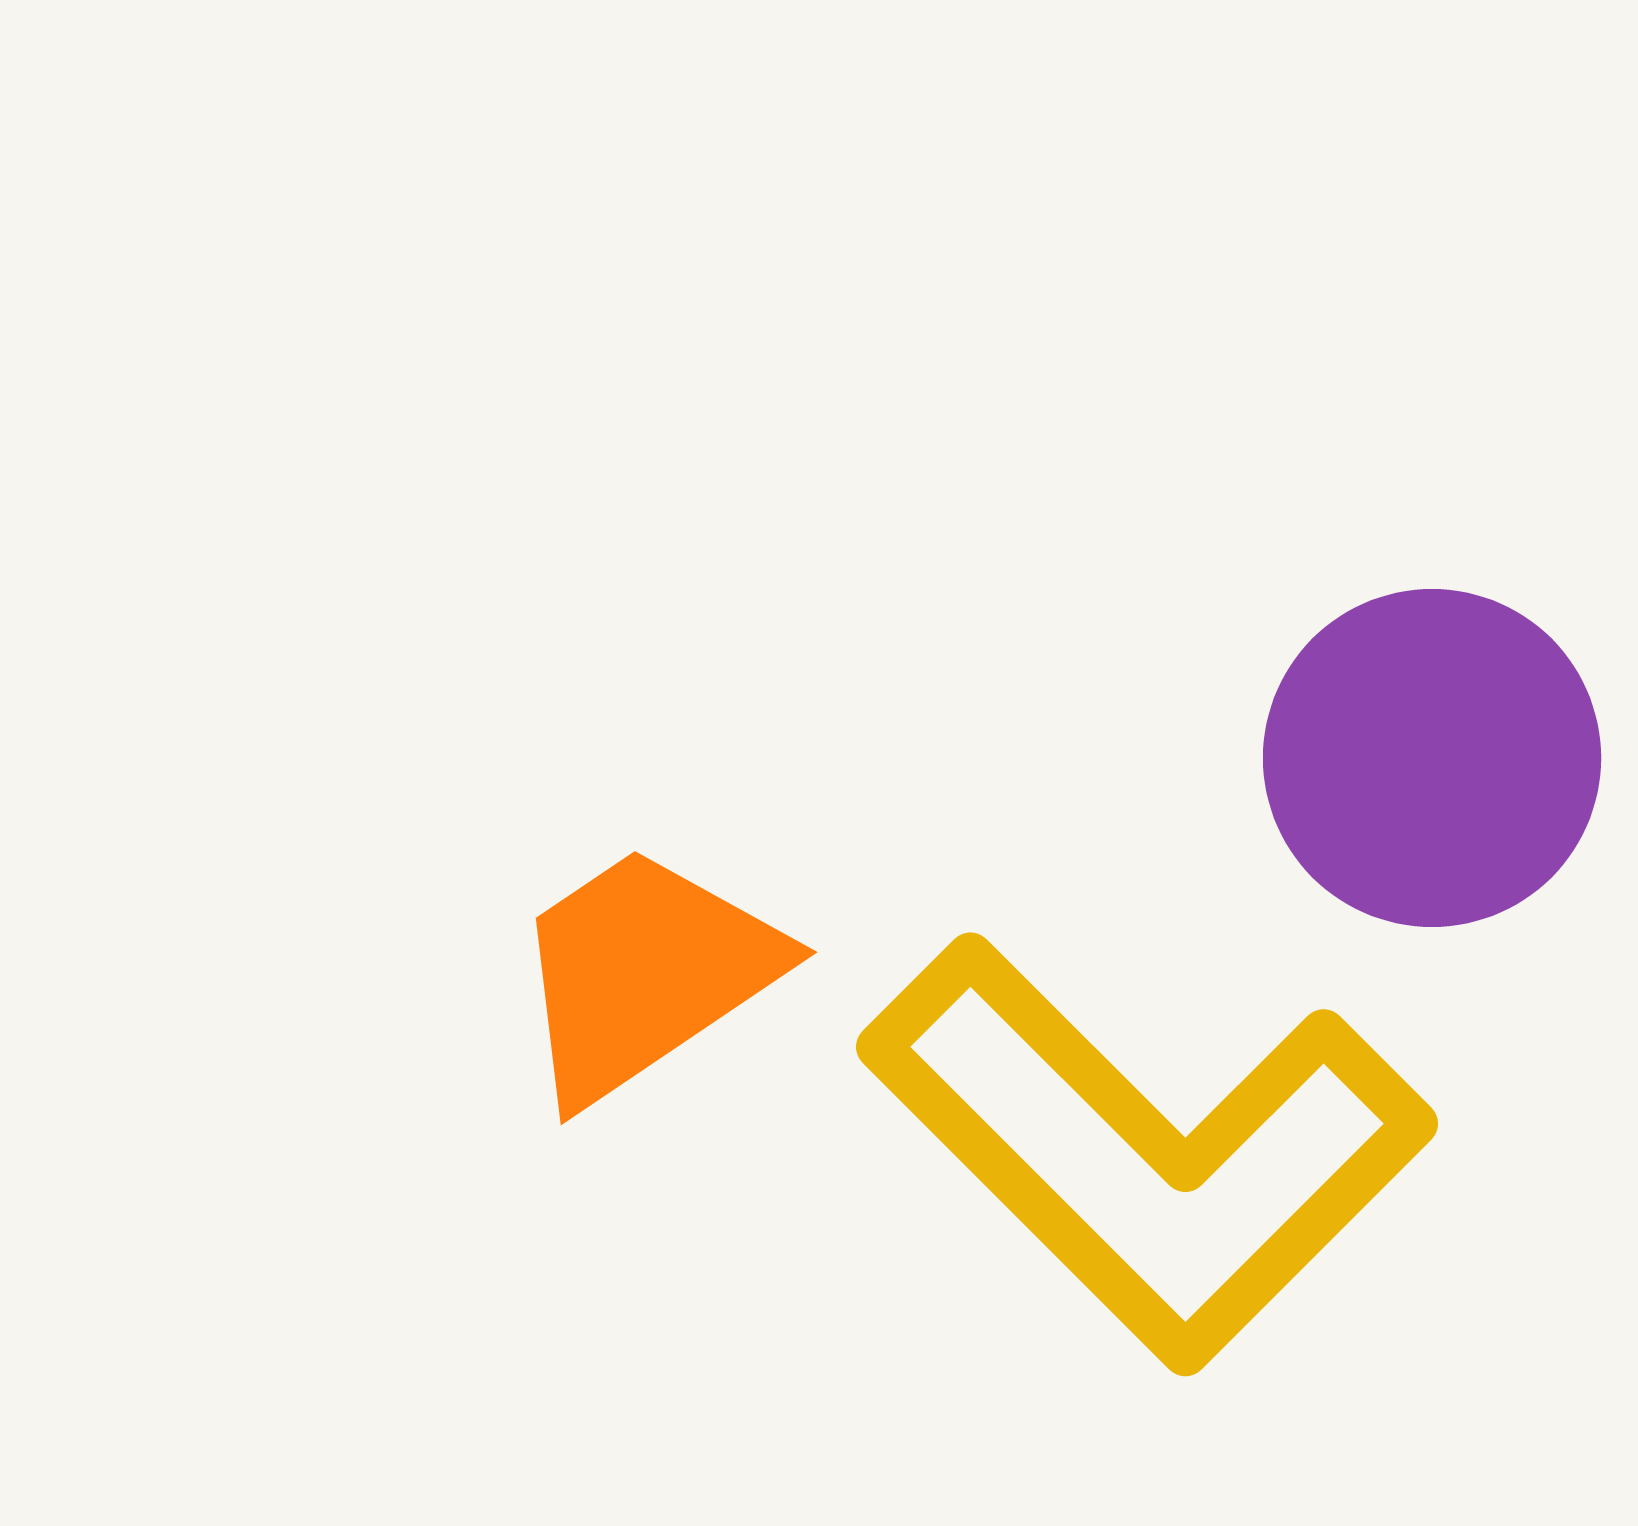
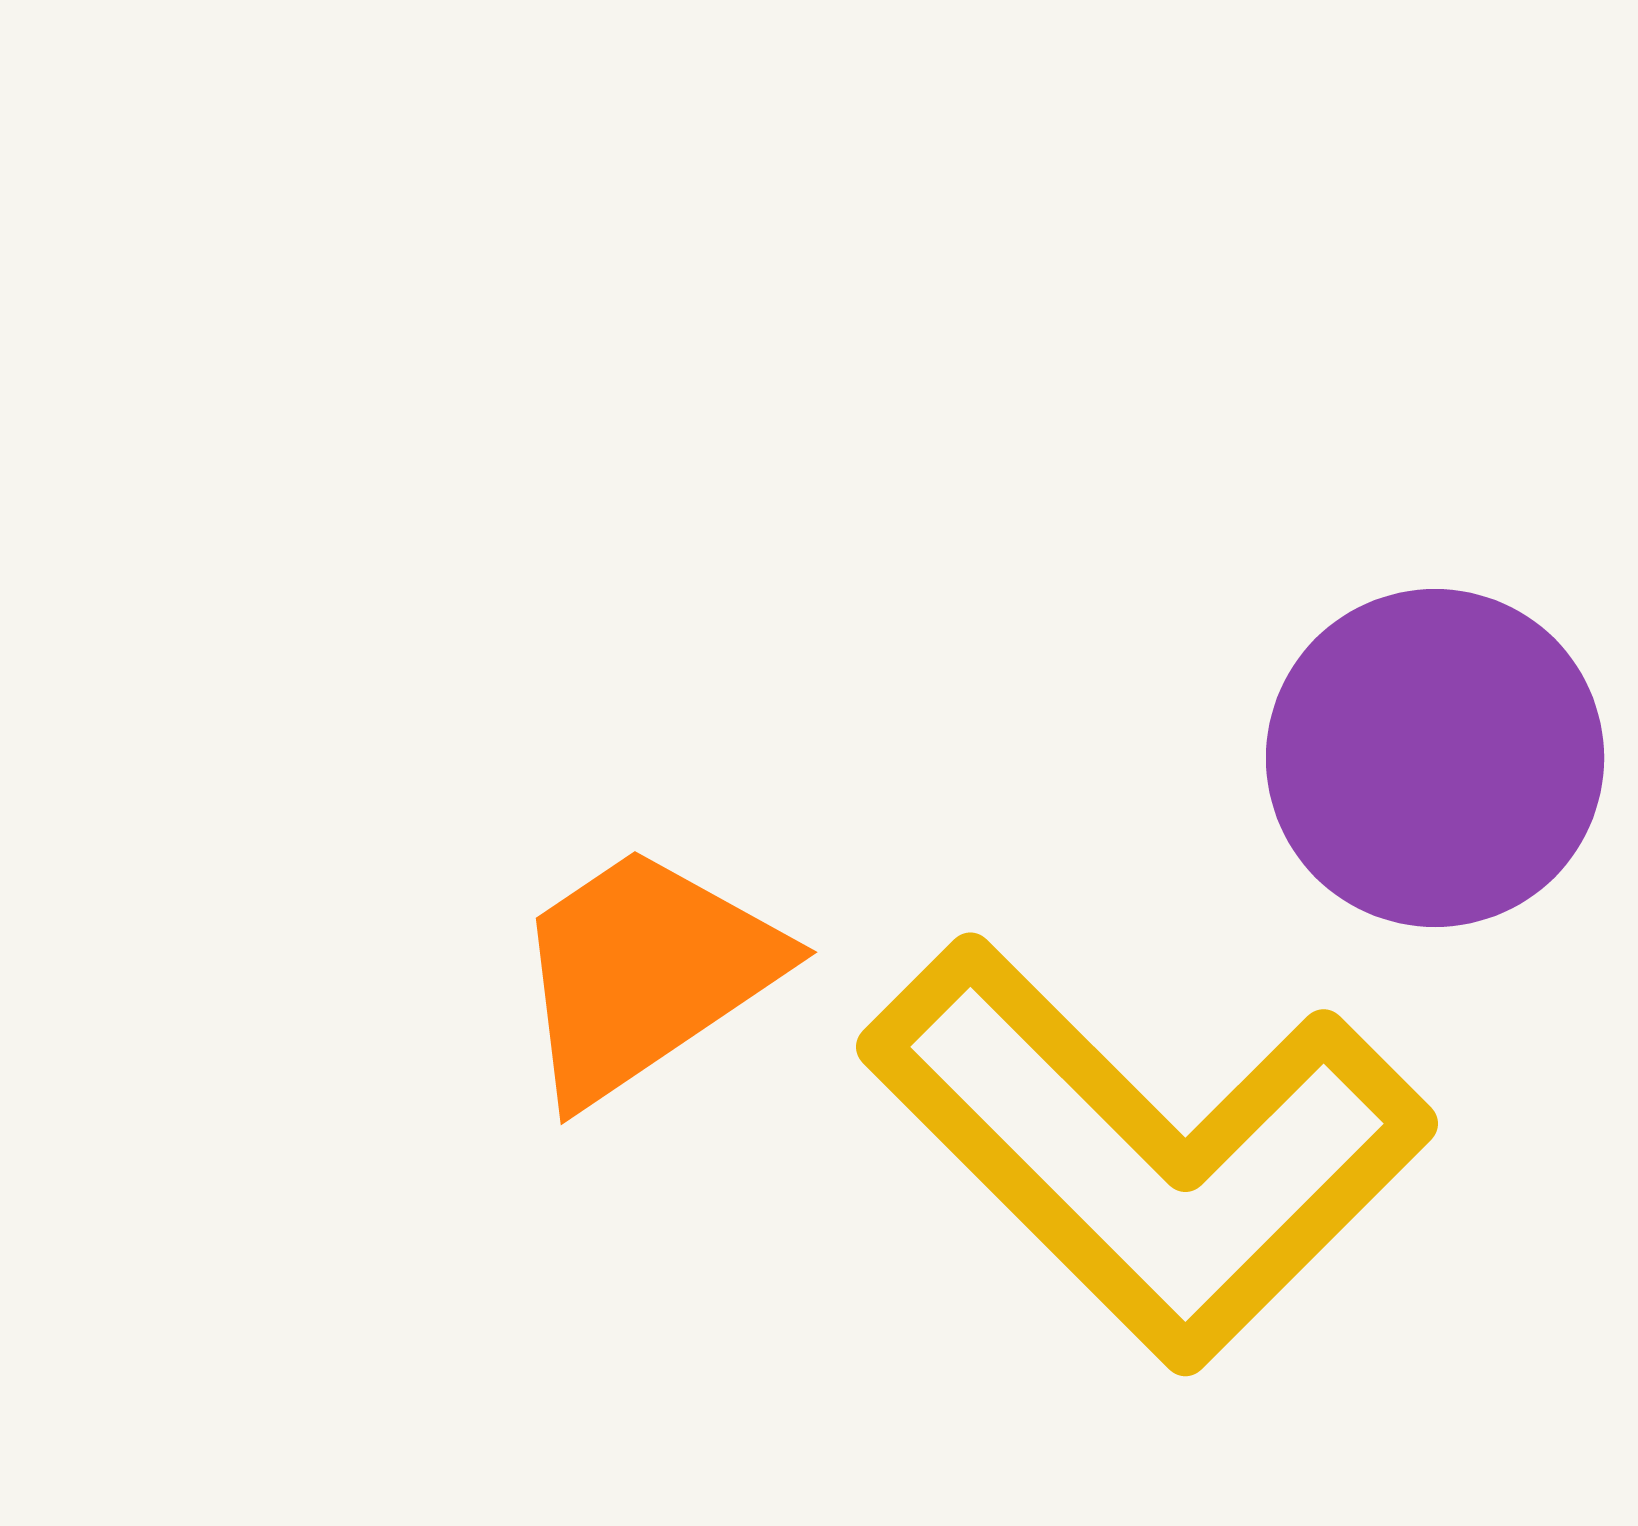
purple circle: moved 3 px right
